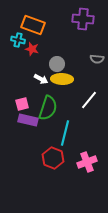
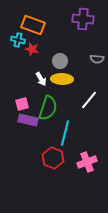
gray circle: moved 3 px right, 3 px up
white arrow: rotated 32 degrees clockwise
